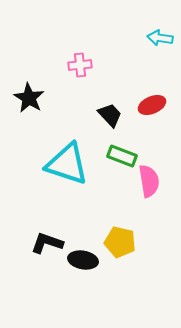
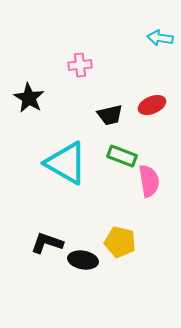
black trapezoid: rotated 120 degrees clockwise
cyan triangle: moved 1 px left, 1 px up; rotated 12 degrees clockwise
